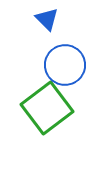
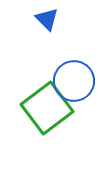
blue circle: moved 9 px right, 16 px down
